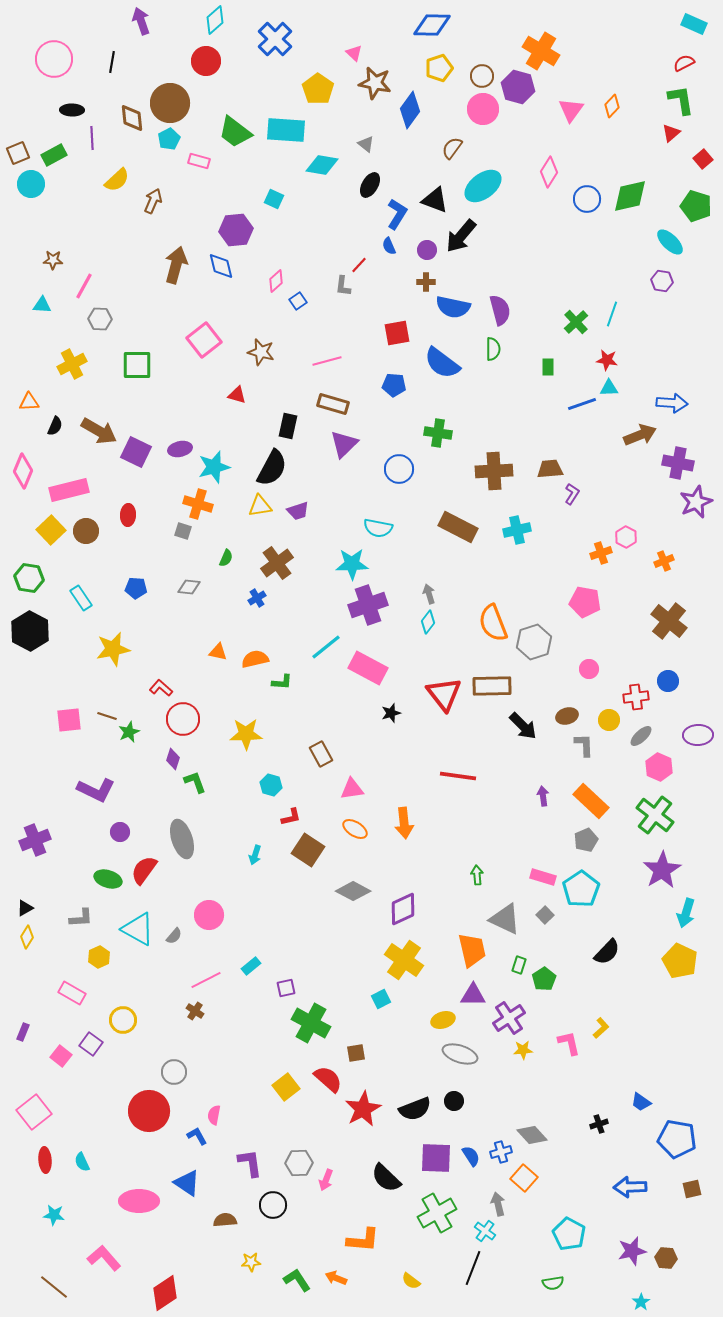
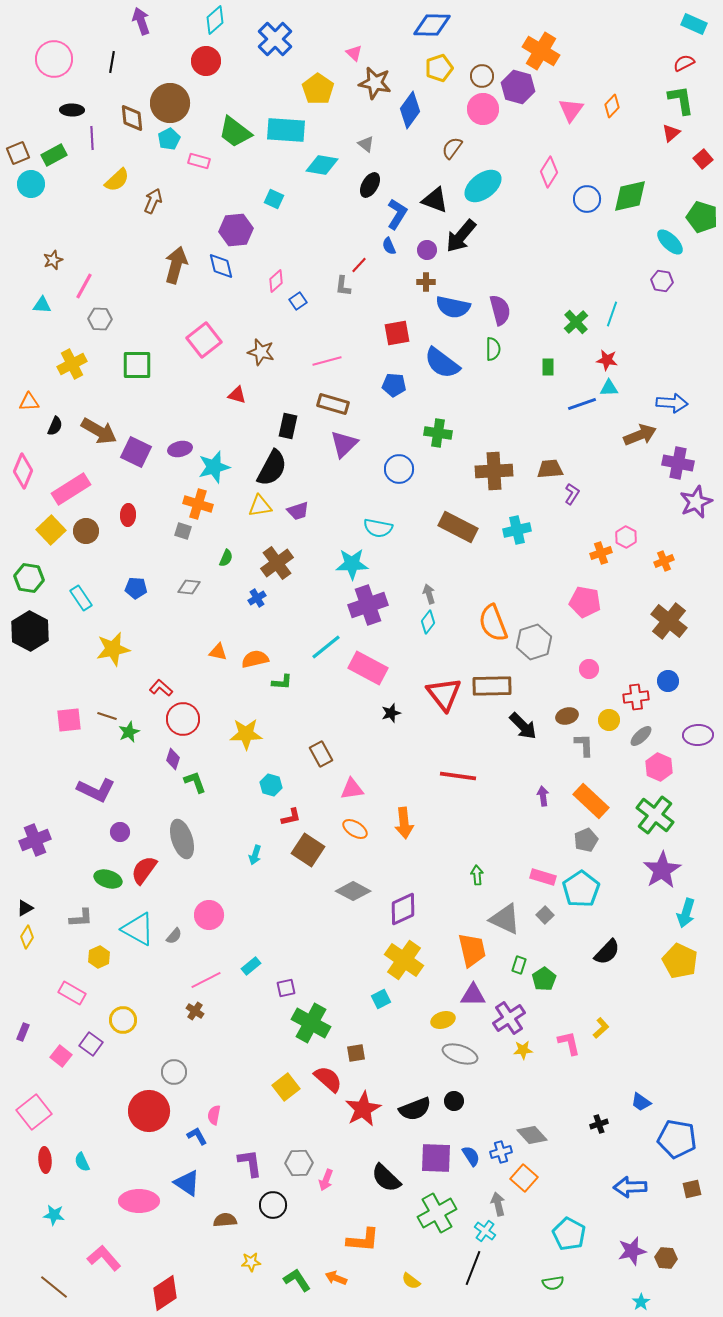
green pentagon at (696, 206): moved 6 px right, 11 px down
brown star at (53, 260): rotated 24 degrees counterclockwise
pink rectangle at (69, 490): moved 2 px right, 1 px up; rotated 18 degrees counterclockwise
